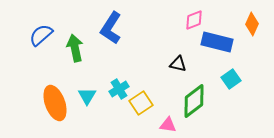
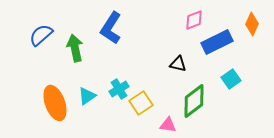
blue rectangle: rotated 40 degrees counterclockwise
cyan triangle: rotated 24 degrees clockwise
